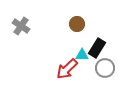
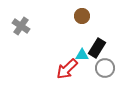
brown circle: moved 5 px right, 8 px up
